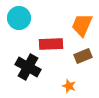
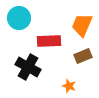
red rectangle: moved 2 px left, 3 px up
